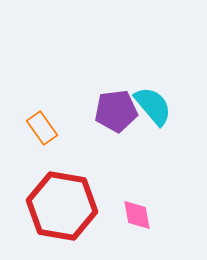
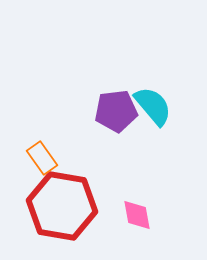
orange rectangle: moved 30 px down
